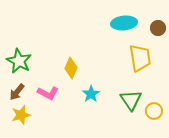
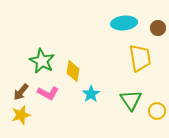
green star: moved 23 px right
yellow diamond: moved 2 px right, 3 px down; rotated 15 degrees counterclockwise
brown arrow: moved 4 px right
yellow circle: moved 3 px right
